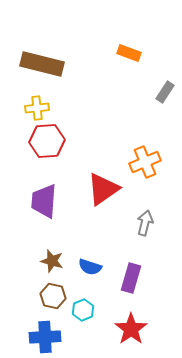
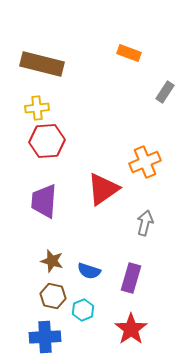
blue semicircle: moved 1 px left, 4 px down
